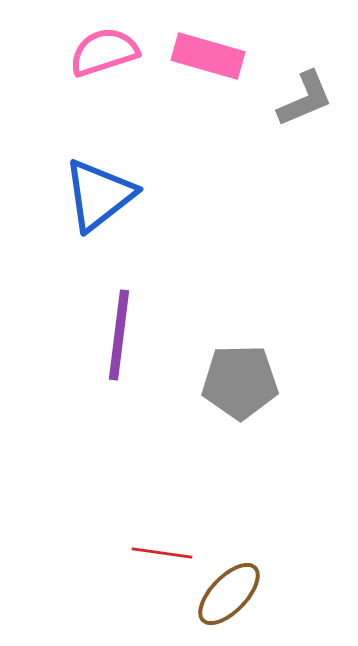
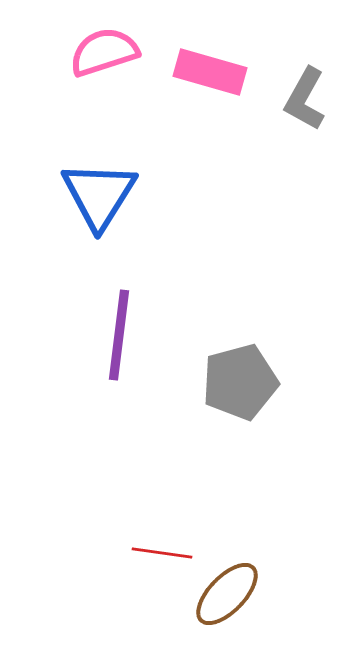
pink rectangle: moved 2 px right, 16 px down
gray L-shape: rotated 142 degrees clockwise
blue triangle: rotated 20 degrees counterclockwise
gray pentagon: rotated 14 degrees counterclockwise
brown ellipse: moved 2 px left
